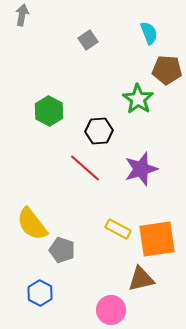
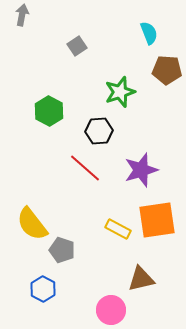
gray square: moved 11 px left, 6 px down
green star: moved 18 px left, 7 px up; rotated 20 degrees clockwise
purple star: moved 1 px down
orange square: moved 19 px up
blue hexagon: moved 3 px right, 4 px up
